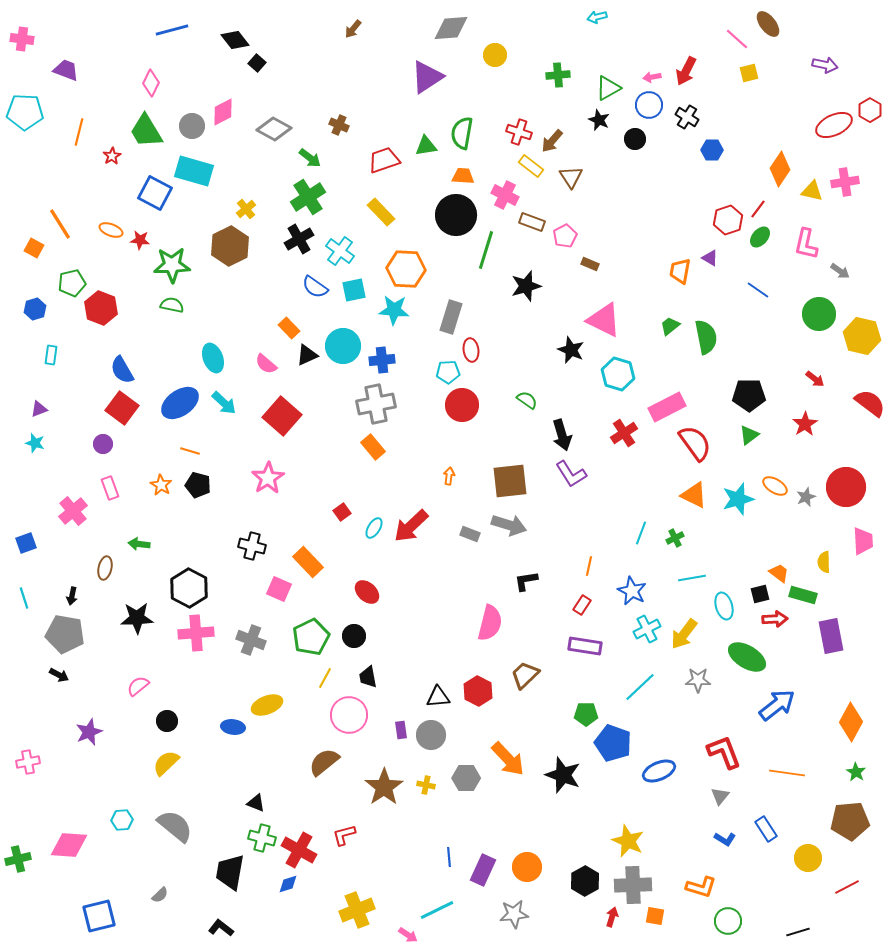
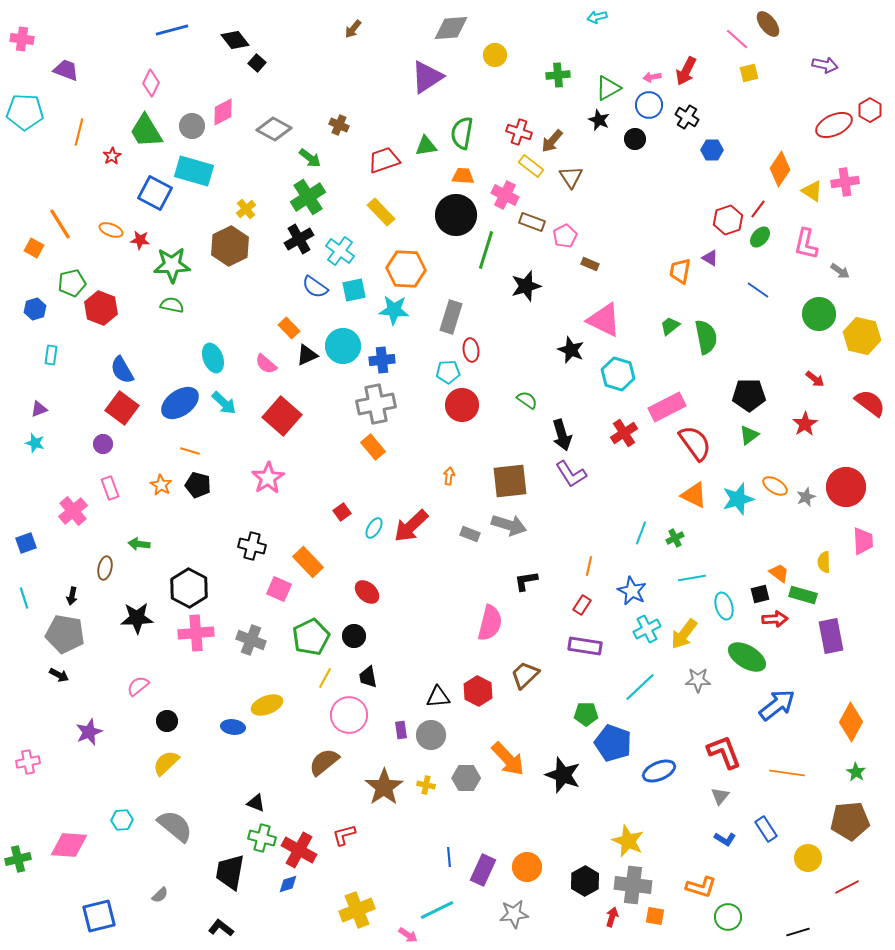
yellow triangle at (812, 191): rotated 20 degrees clockwise
gray cross at (633, 885): rotated 9 degrees clockwise
green circle at (728, 921): moved 4 px up
